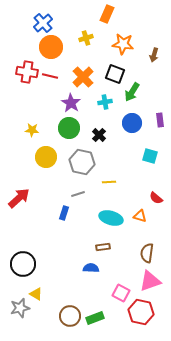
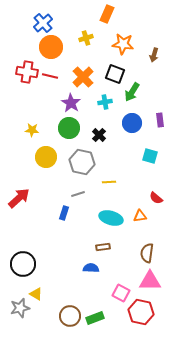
orange triangle: rotated 24 degrees counterclockwise
pink triangle: rotated 20 degrees clockwise
